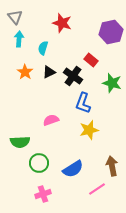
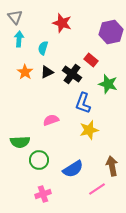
black triangle: moved 2 px left
black cross: moved 1 px left, 2 px up
green star: moved 4 px left, 1 px down
green circle: moved 3 px up
